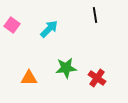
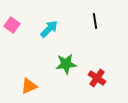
black line: moved 6 px down
green star: moved 4 px up
orange triangle: moved 8 px down; rotated 24 degrees counterclockwise
